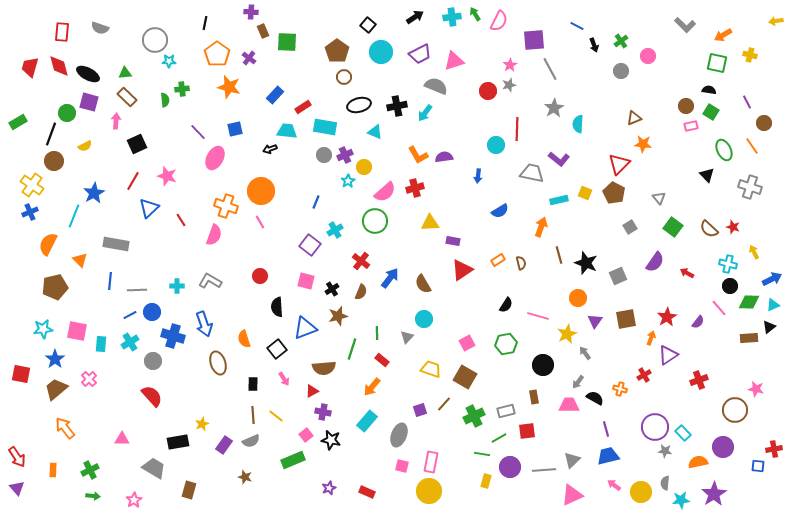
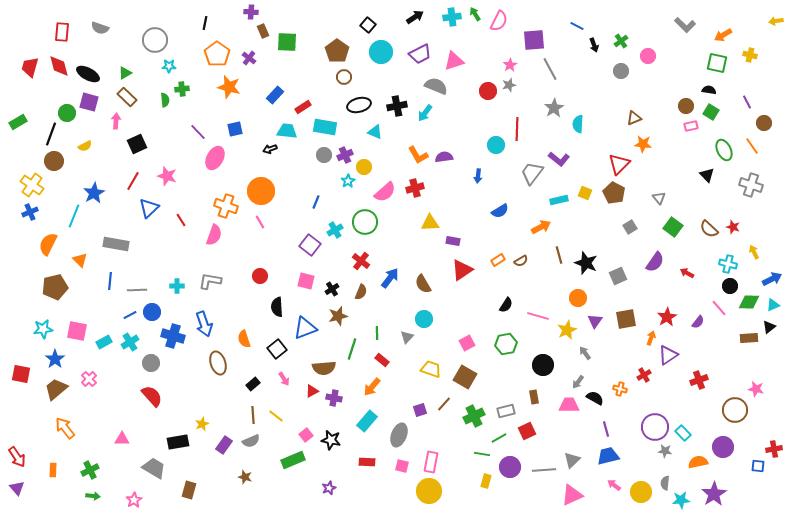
cyan star at (169, 61): moved 5 px down
green triangle at (125, 73): rotated 24 degrees counterclockwise
gray trapezoid at (532, 173): rotated 65 degrees counterclockwise
gray cross at (750, 187): moved 1 px right, 2 px up
green circle at (375, 221): moved 10 px left, 1 px down
orange arrow at (541, 227): rotated 42 degrees clockwise
brown semicircle at (521, 263): moved 2 px up; rotated 72 degrees clockwise
gray L-shape at (210, 281): rotated 20 degrees counterclockwise
yellow star at (567, 334): moved 4 px up
cyan rectangle at (101, 344): moved 3 px right, 2 px up; rotated 56 degrees clockwise
gray circle at (153, 361): moved 2 px left, 2 px down
black rectangle at (253, 384): rotated 48 degrees clockwise
purple cross at (323, 412): moved 11 px right, 14 px up
red square at (527, 431): rotated 18 degrees counterclockwise
red rectangle at (367, 492): moved 30 px up; rotated 21 degrees counterclockwise
